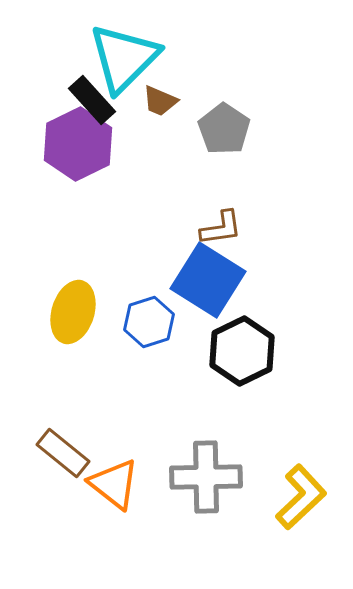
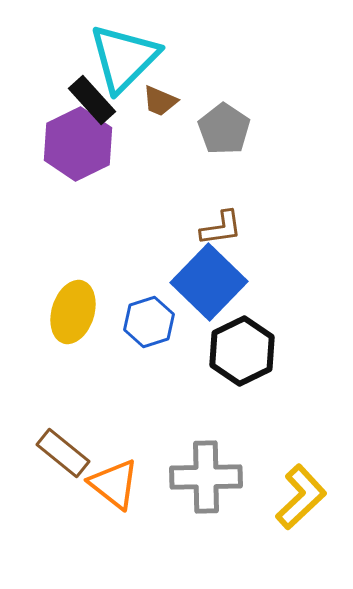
blue square: moved 1 px right, 2 px down; rotated 12 degrees clockwise
